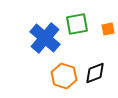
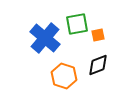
orange square: moved 10 px left, 6 px down
black diamond: moved 3 px right, 8 px up
